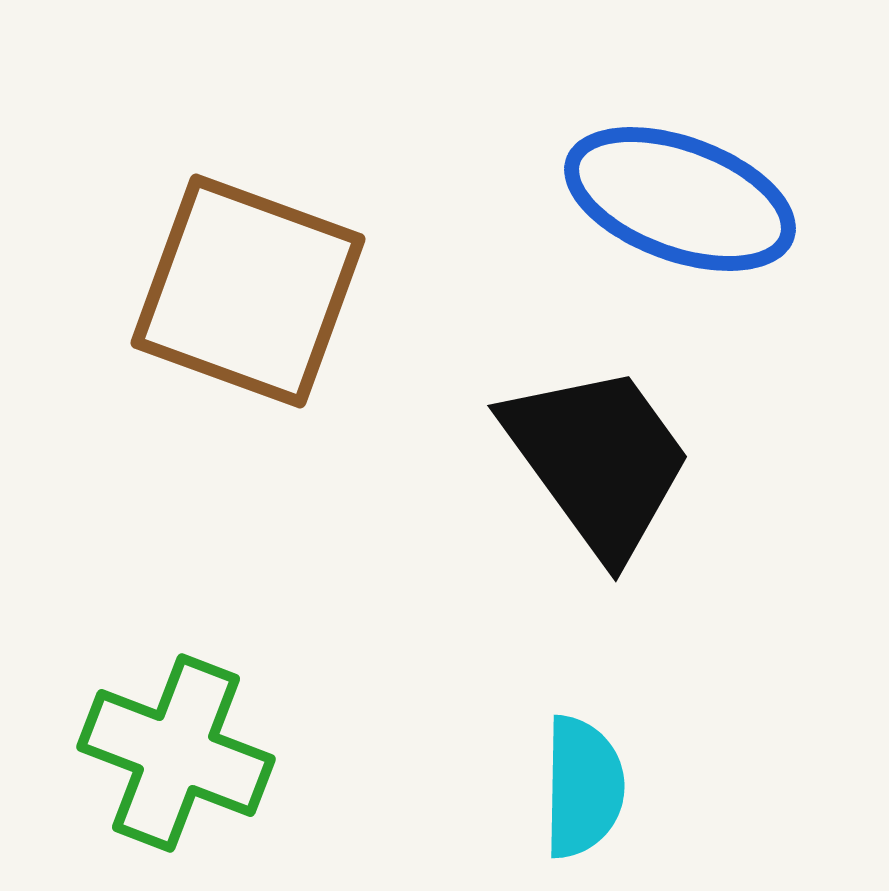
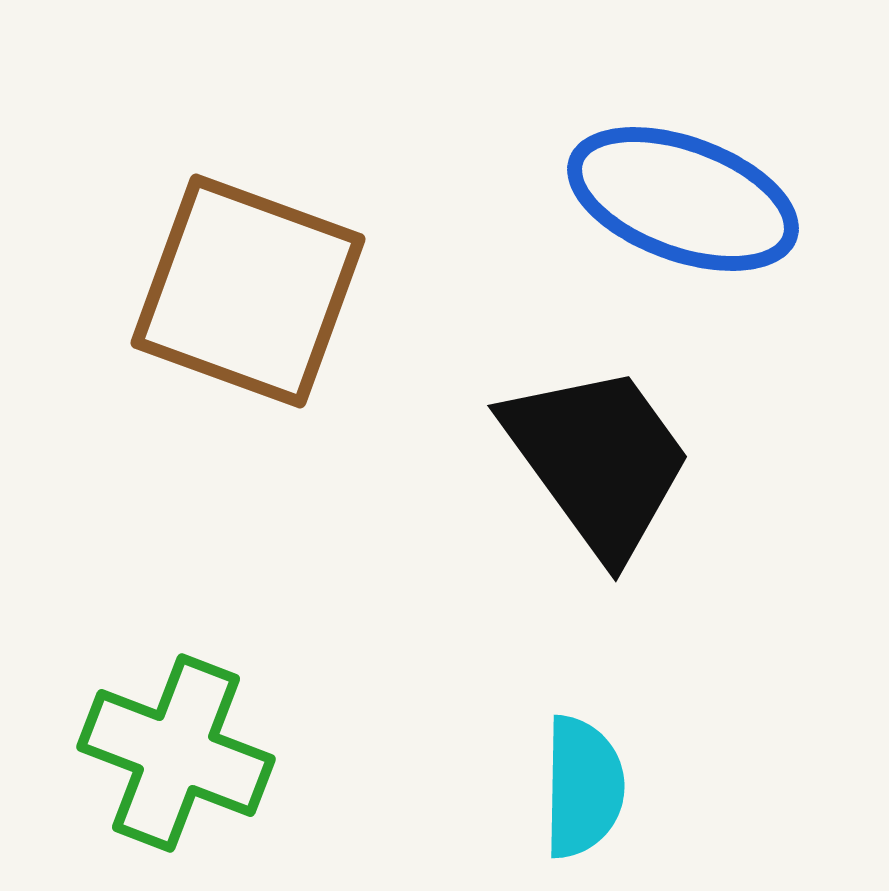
blue ellipse: moved 3 px right
